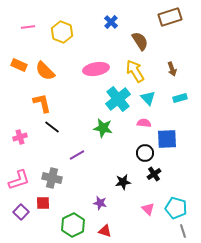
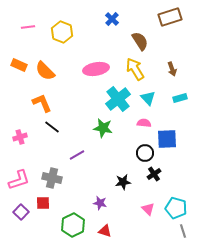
blue cross: moved 1 px right, 3 px up
yellow arrow: moved 2 px up
orange L-shape: rotated 10 degrees counterclockwise
